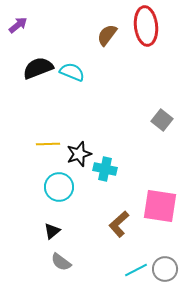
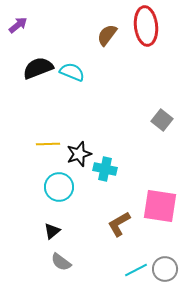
brown L-shape: rotated 12 degrees clockwise
